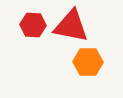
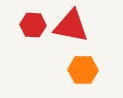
orange hexagon: moved 5 px left, 8 px down
